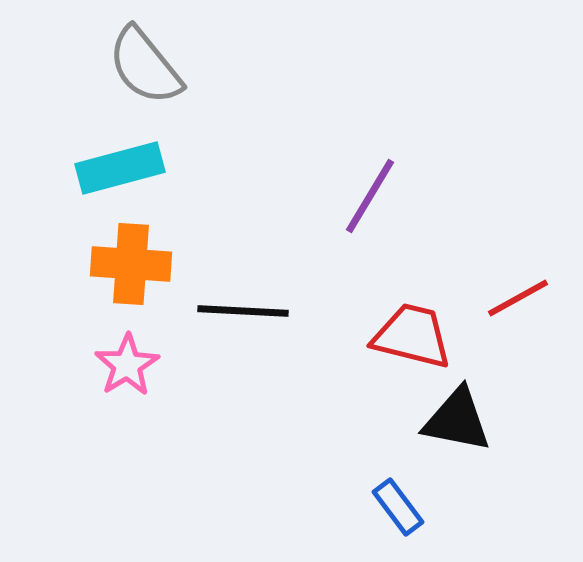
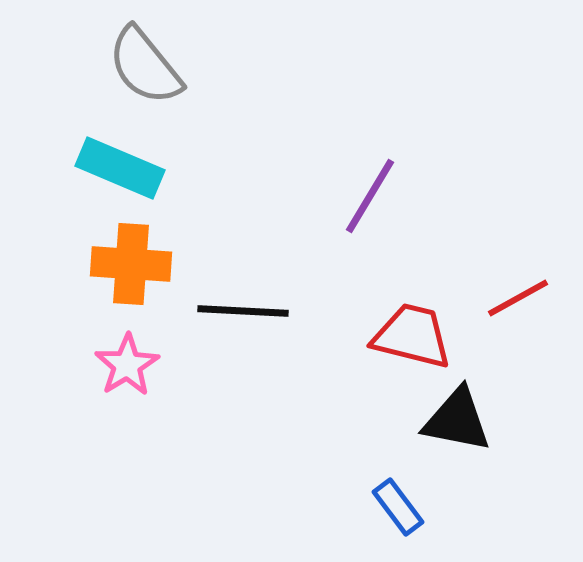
cyan rectangle: rotated 38 degrees clockwise
